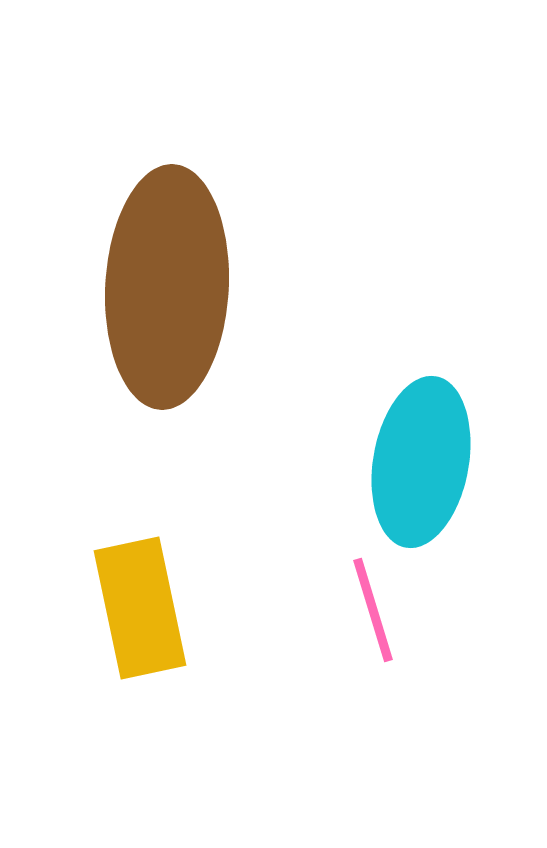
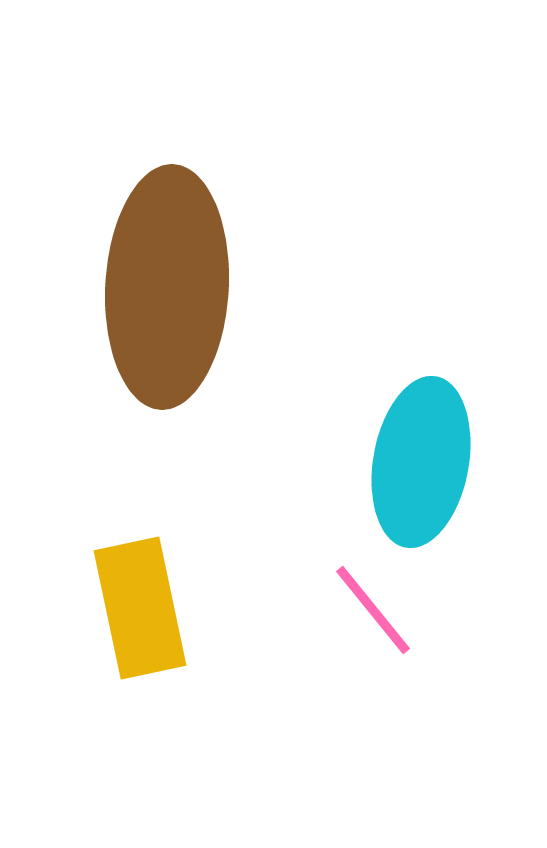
pink line: rotated 22 degrees counterclockwise
